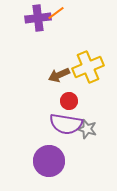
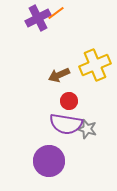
purple cross: rotated 20 degrees counterclockwise
yellow cross: moved 7 px right, 2 px up
